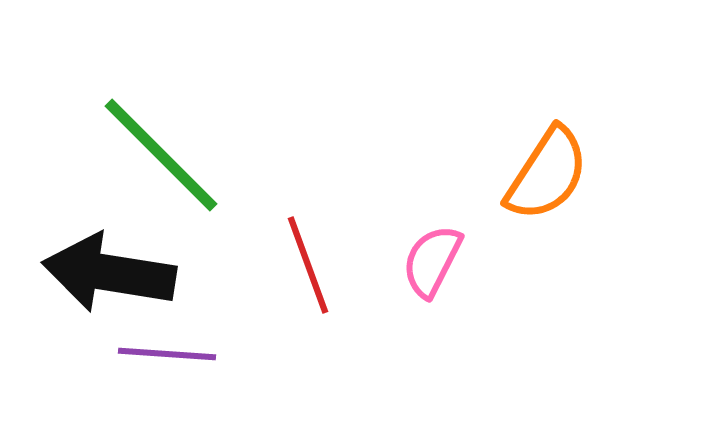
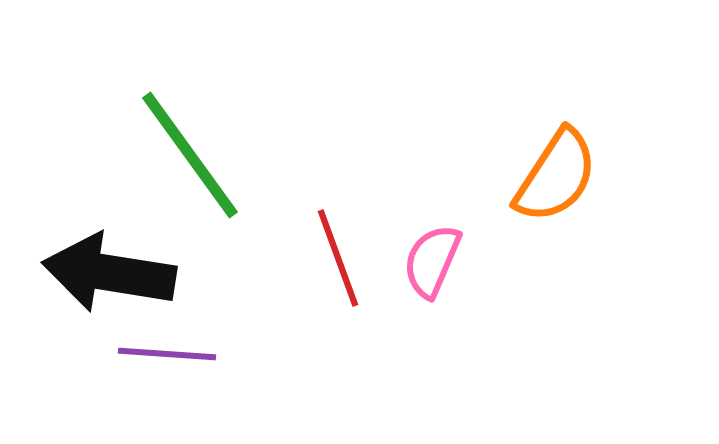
green line: moved 29 px right; rotated 9 degrees clockwise
orange semicircle: moved 9 px right, 2 px down
pink semicircle: rotated 4 degrees counterclockwise
red line: moved 30 px right, 7 px up
